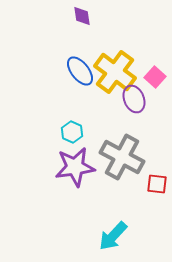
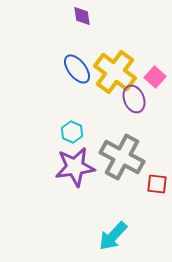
blue ellipse: moved 3 px left, 2 px up
